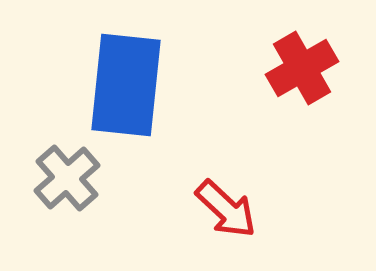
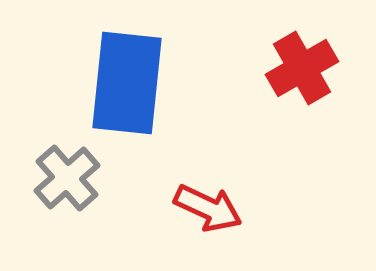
blue rectangle: moved 1 px right, 2 px up
red arrow: moved 18 px left, 1 px up; rotated 18 degrees counterclockwise
